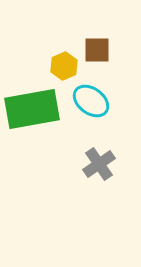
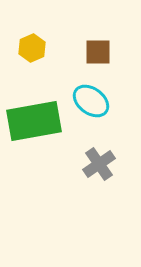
brown square: moved 1 px right, 2 px down
yellow hexagon: moved 32 px left, 18 px up
green rectangle: moved 2 px right, 12 px down
